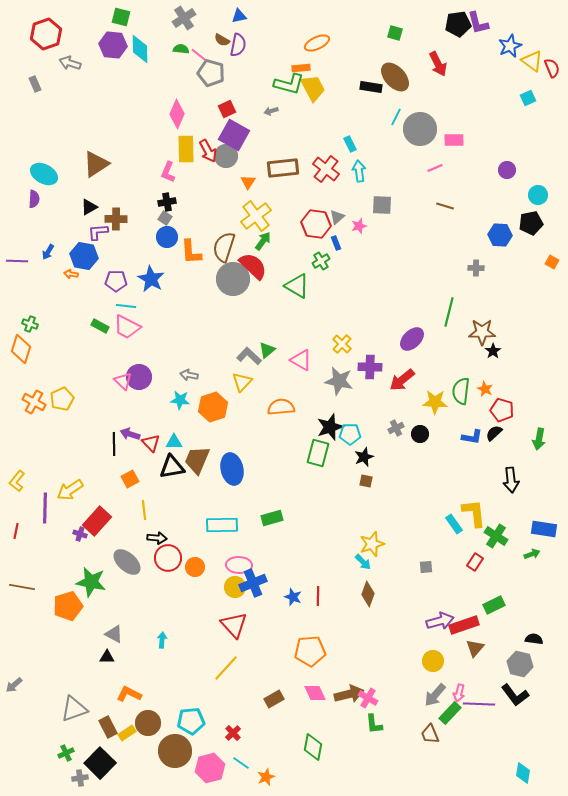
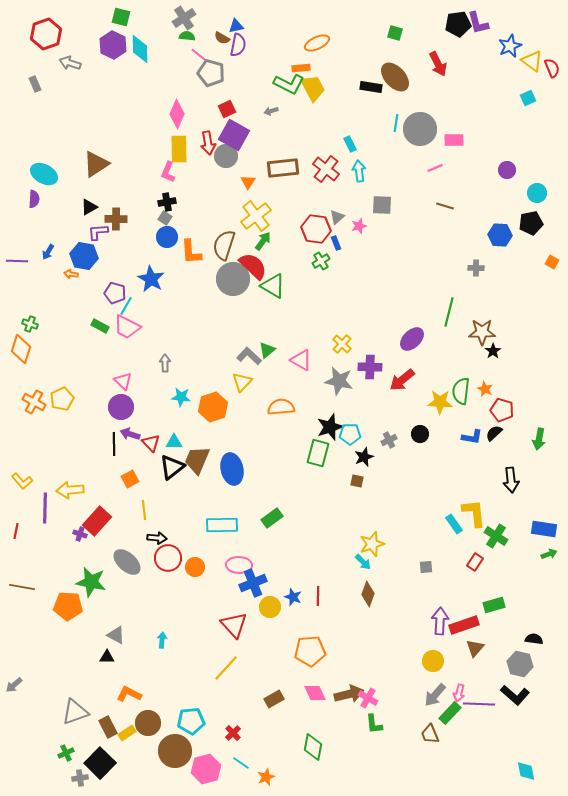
blue triangle at (239, 16): moved 3 px left, 10 px down
brown semicircle at (222, 40): moved 2 px up
purple hexagon at (113, 45): rotated 20 degrees clockwise
green semicircle at (181, 49): moved 6 px right, 13 px up
green L-shape at (289, 84): rotated 12 degrees clockwise
cyan line at (396, 117): moved 6 px down; rotated 18 degrees counterclockwise
yellow rectangle at (186, 149): moved 7 px left
red arrow at (208, 151): moved 8 px up; rotated 20 degrees clockwise
cyan circle at (538, 195): moved 1 px left, 2 px up
red hexagon at (316, 224): moved 5 px down
brown semicircle at (224, 247): moved 2 px up
purple pentagon at (116, 281): moved 1 px left, 12 px down; rotated 15 degrees clockwise
green triangle at (297, 286): moved 24 px left
cyan line at (126, 306): rotated 66 degrees counterclockwise
gray arrow at (189, 375): moved 24 px left, 12 px up; rotated 78 degrees clockwise
purple circle at (139, 377): moved 18 px left, 30 px down
cyan star at (180, 400): moved 1 px right, 3 px up
yellow star at (435, 402): moved 5 px right
gray cross at (396, 428): moved 7 px left, 12 px down
black triangle at (172, 467): rotated 28 degrees counterclockwise
yellow L-shape at (17, 481): moved 5 px right; rotated 80 degrees counterclockwise
brown square at (366, 481): moved 9 px left
yellow arrow at (70, 490): rotated 28 degrees clockwise
green rectangle at (272, 518): rotated 20 degrees counterclockwise
green arrow at (532, 554): moved 17 px right
yellow circle at (235, 587): moved 35 px right, 20 px down
green rectangle at (494, 605): rotated 10 degrees clockwise
orange pentagon at (68, 606): rotated 20 degrees clockwise
purple arrow at (440, 621): rotated 72 degrees counterclockwise
gray triangle at (114, 634): moved 2 px right, 1 px down
black L-shape at (515, 695): rotated 12 degrees counterclockwise
gray triangle at (74, 709): moved 1 px right, 3 px down
pink hexagon at (210, 768): moved 4 px left, 1 px down
cyan diamond at (523, 773): moved 3 px right, 2 px up; rotated 20 degrees counterclockwise
